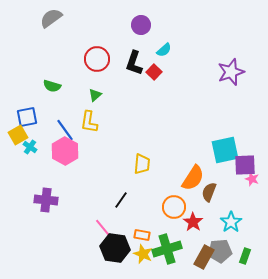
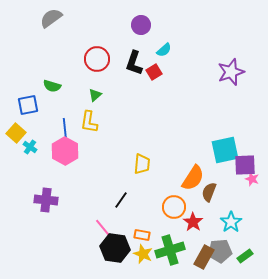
red square: rotated 14 degrees clockwise
blue square: moved 1 px right, 12 px up
blue line: rotated 30 degrees clockwise
yellow square: moved 2 px left, 2 px up; rotated 18 degrees counterclockwise
green cross: moved 3 px right, 1 px down
green rectangle: rotated 35 degrees clockwise
